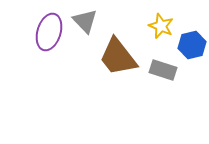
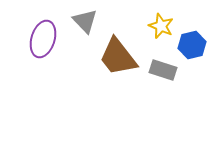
purple ellipse: moved 6 px left, 7 px down
